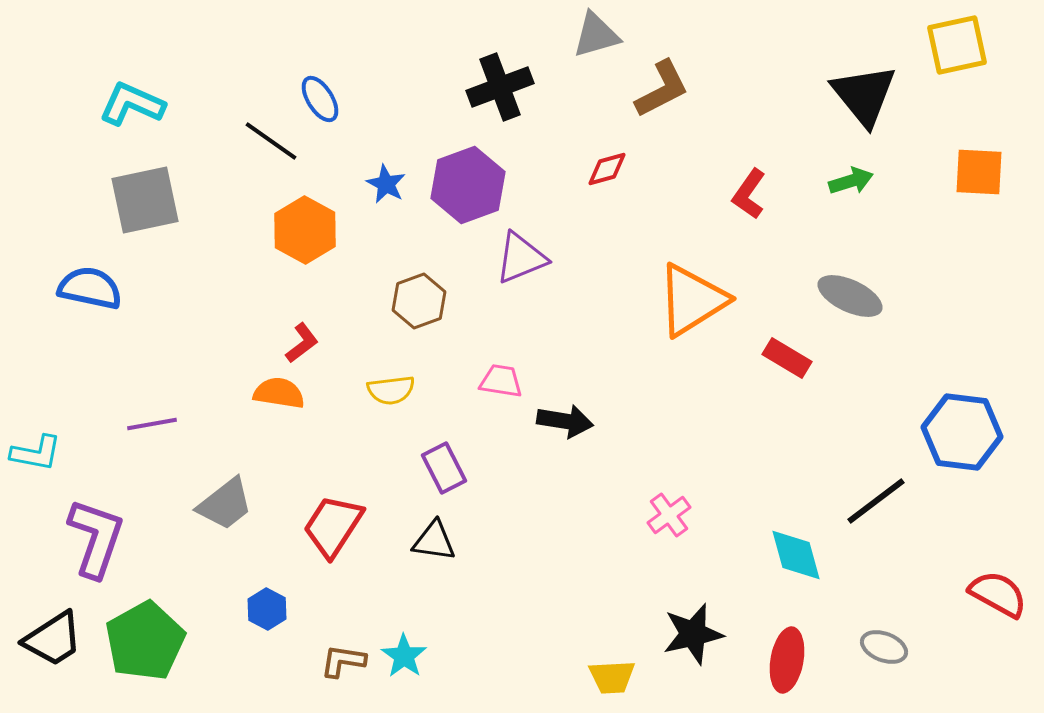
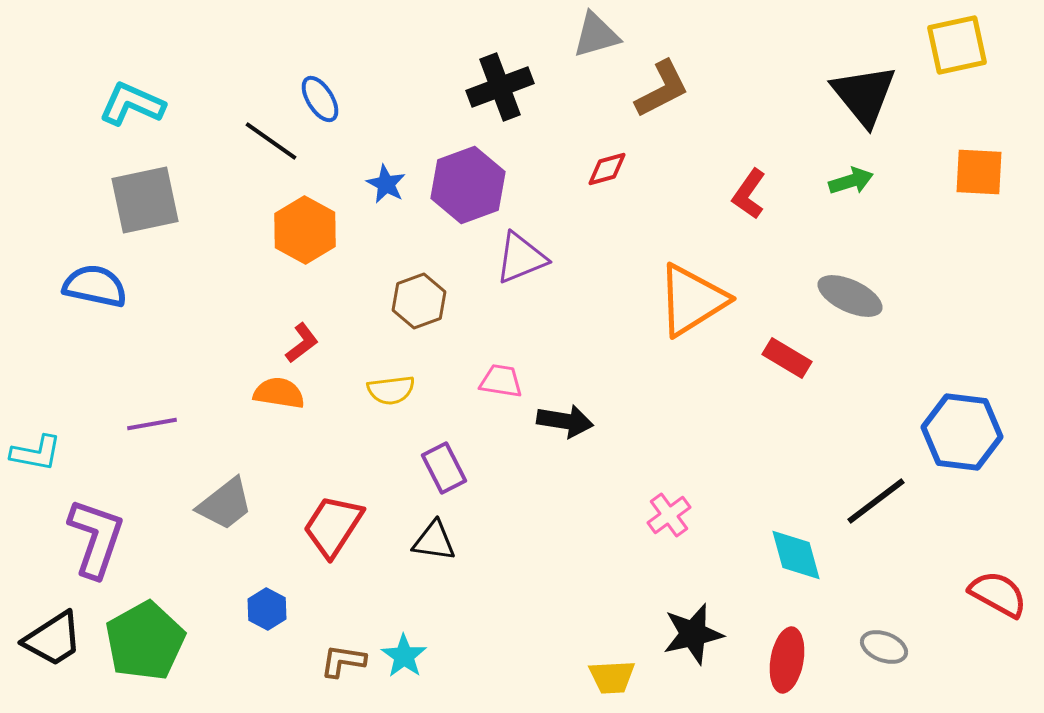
blue semicircle at (90, 288): moved 5 px right, 2 px up
